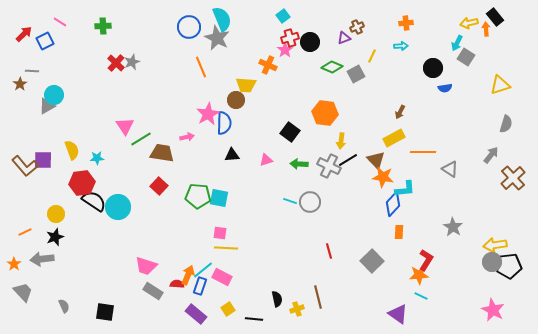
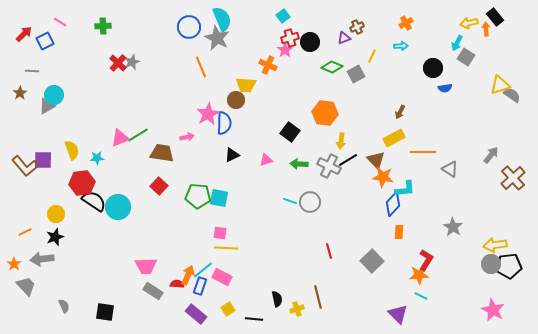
orange cross at (406, 23): rotated 24 degrees counterclockwise
red cross at (116, 63): moved 2 px right
brown star at (20, 84): moved 9 px down
gray semicircle at (506, 124): moved 6 px right, 29 px up; rotated 72 degrees counterclockwise
pink triangle at (125, 126): moved 5 px left, 12 px down; rotated 42 degrees clockwise
green line at (141, 139): moved 3 px left, 4 px up
black triangle at (232, 155): rotated 21 degrees counterclockwise
gray circle at (492, 262): moved 1 px left, 2 px down
pink trapezoid at (146, 266): rotated 20 degrees counterclockwise
gray trapezoid at (23, 292): moved 3 px right, 6 px up
purple triangle at (398, 314): rotated 10 degrees clockwise
